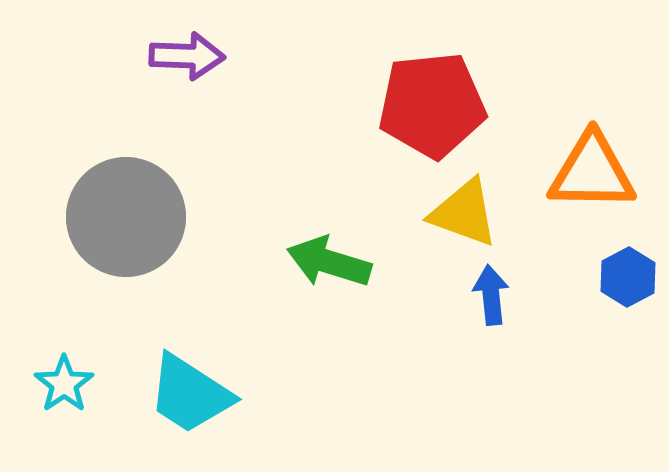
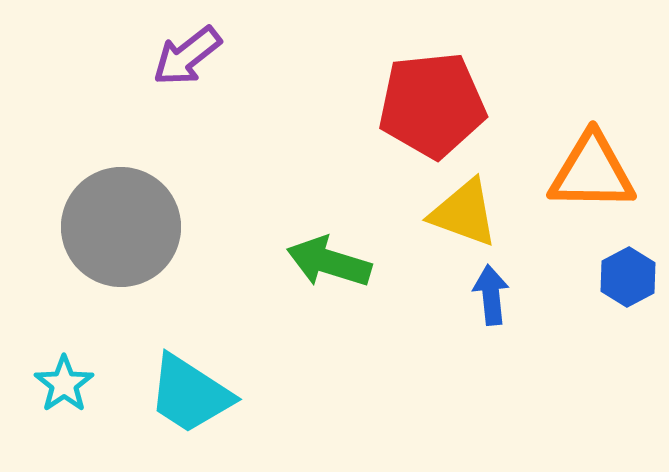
purple arrow: rotated 140 degrees clockwise
gray circle: moved 5 px left, 10 px down
